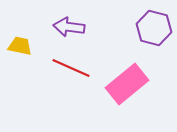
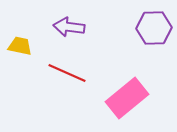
purple hexagon: rotated 16 degrees counterclockwise
red line: moved 4 px left, 5 px down
pink rectangle: moved 14 px down
